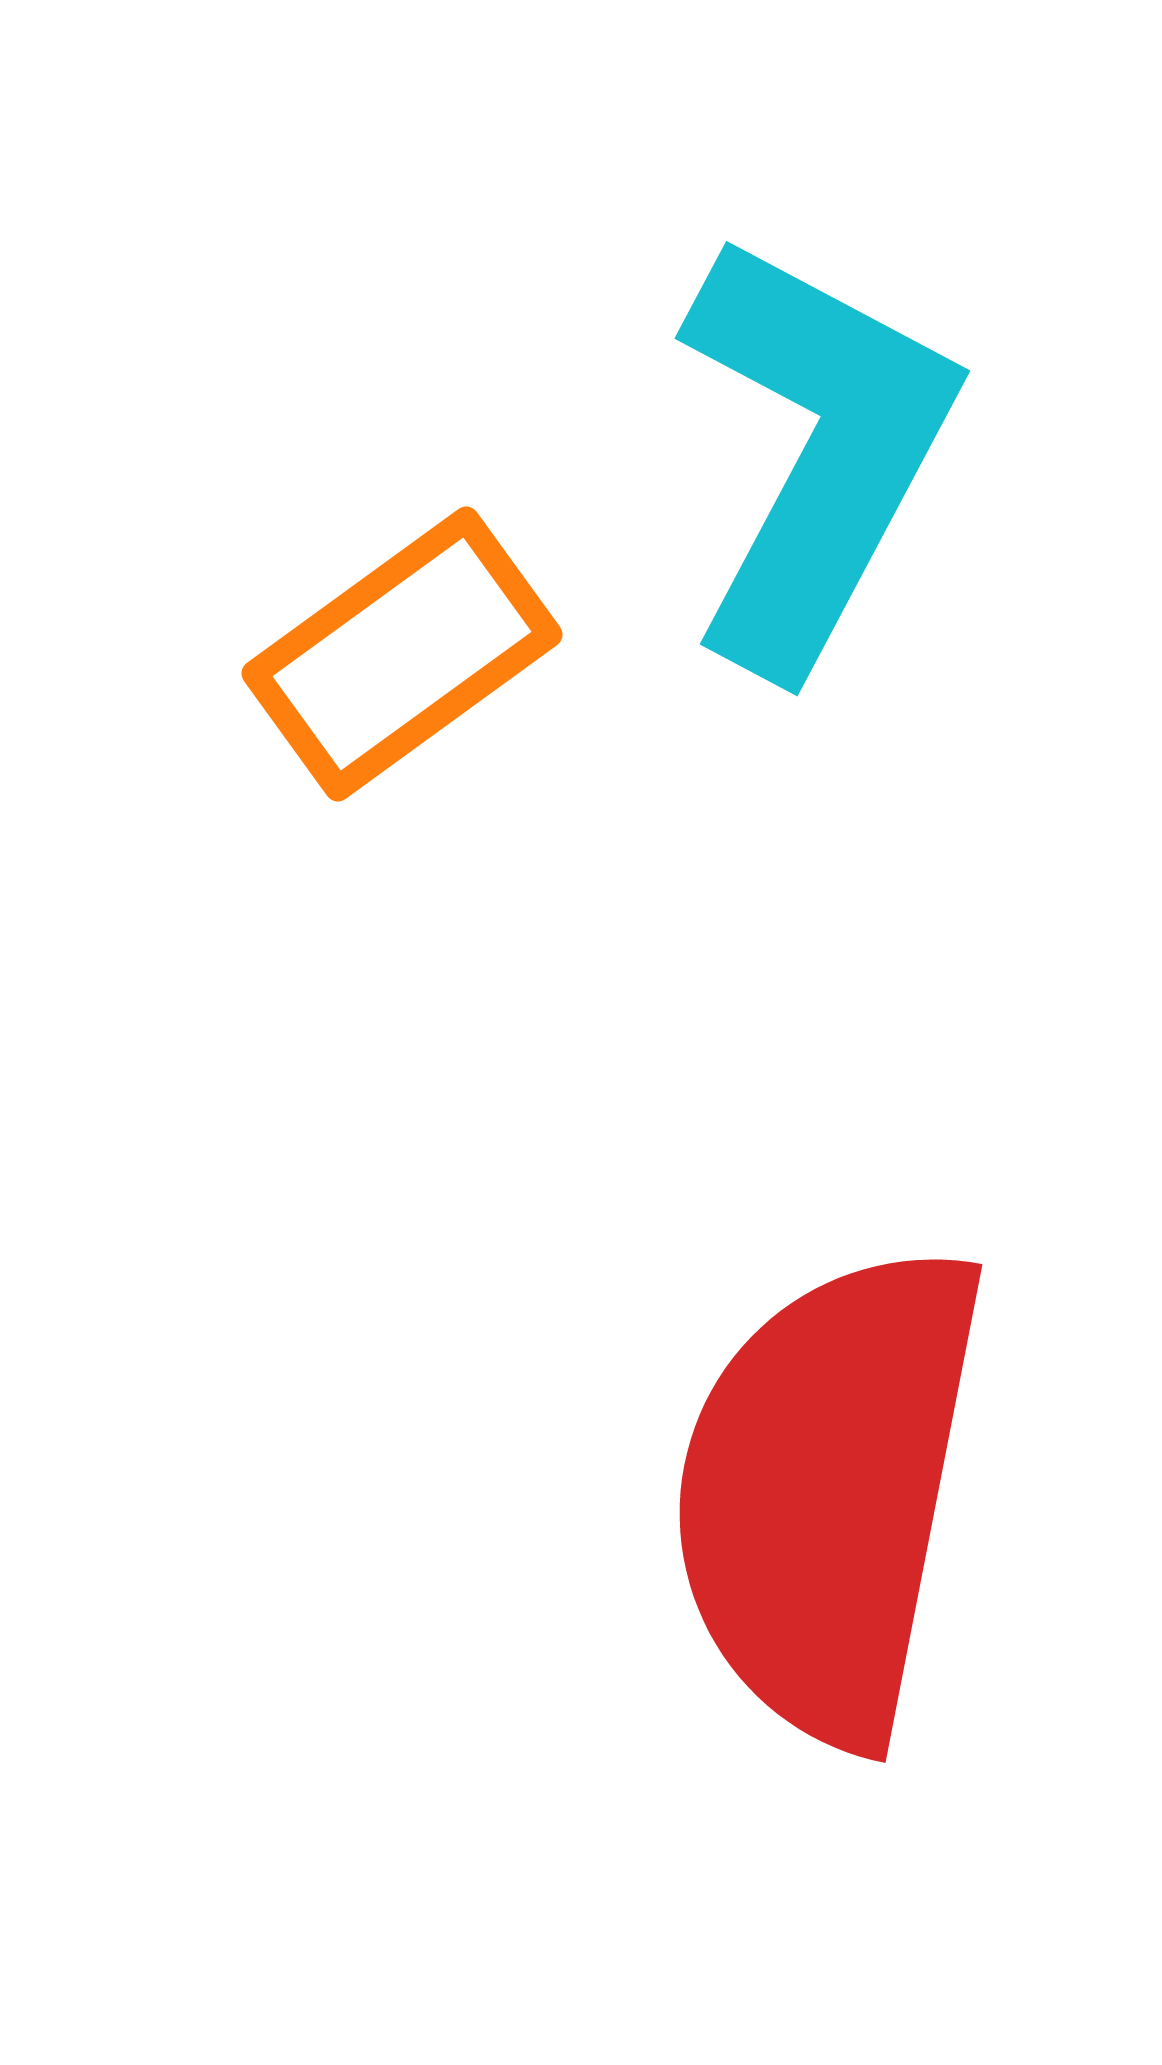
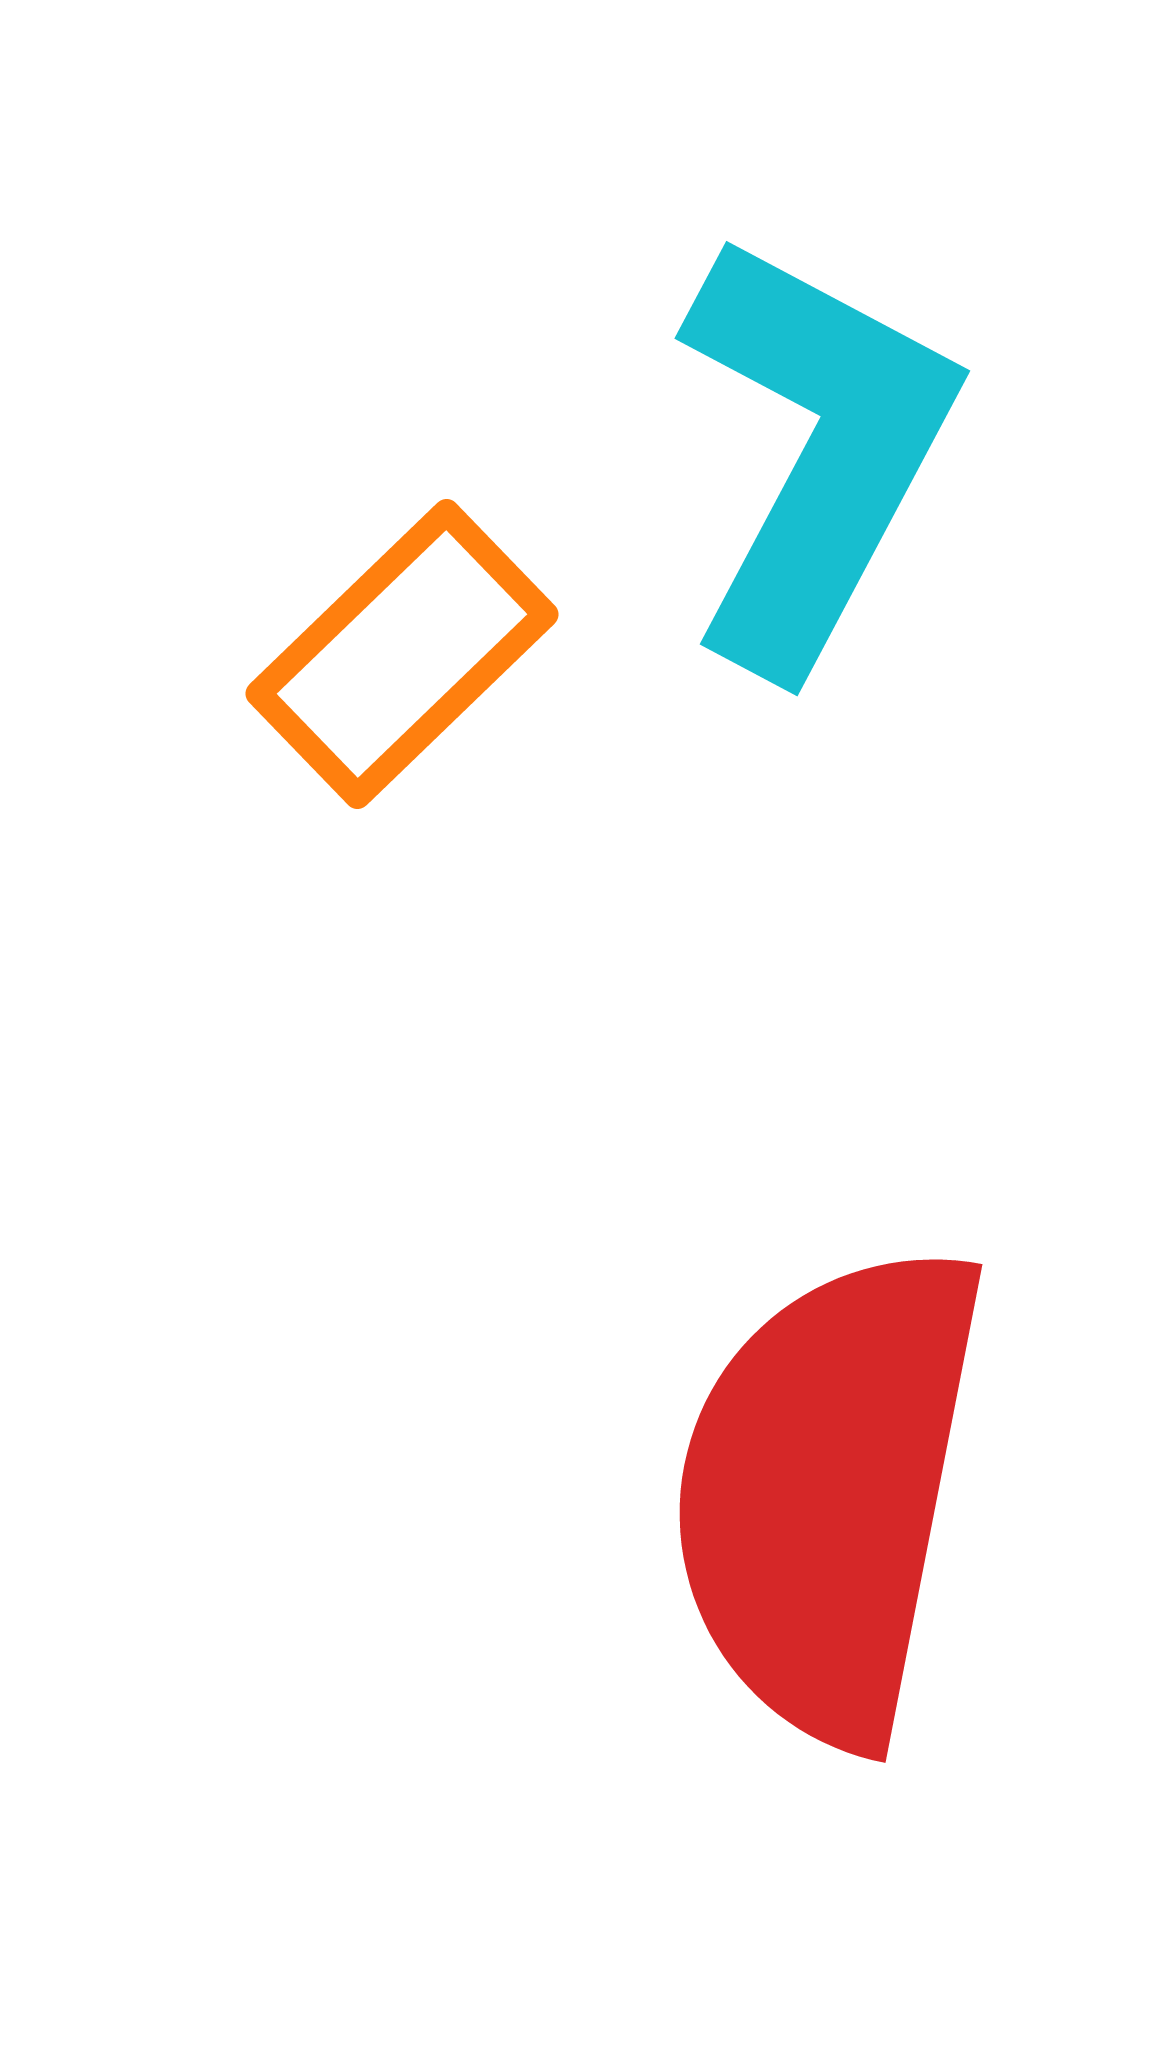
orange rectangle: rotated 8 degrees counterclockwise
